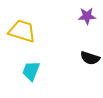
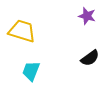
purple star: rotated 18 degrees clockwise
black semicircle: rotated 54 degrees counterclockwise
